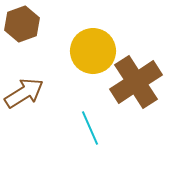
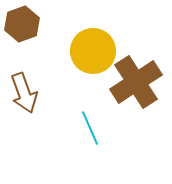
brown arrow: rotated 102 degrees clockwise
